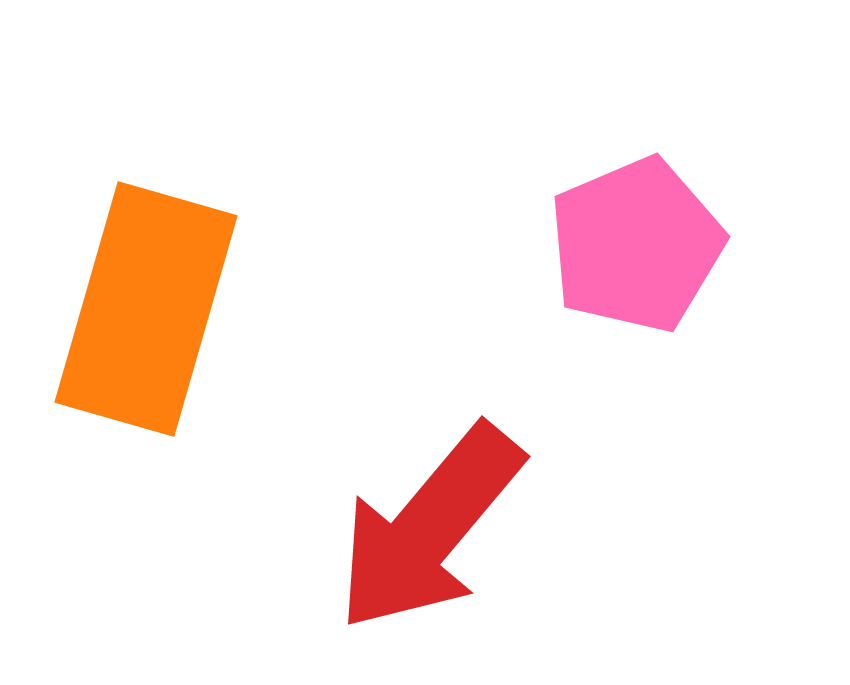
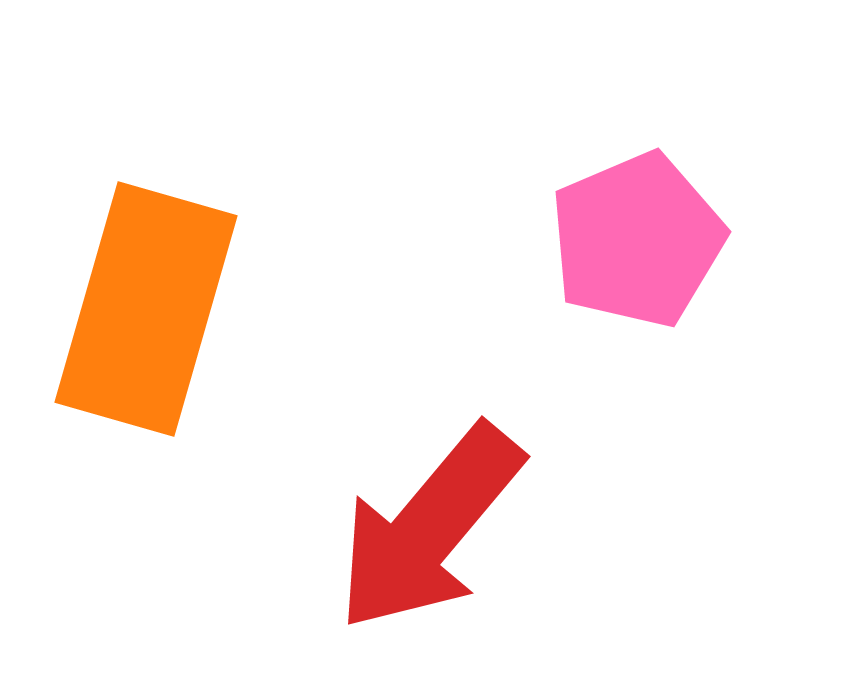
pink pentagon: moved 1 px right, 5 px up
